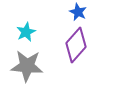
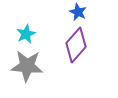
cyan star: moved 2 px down
